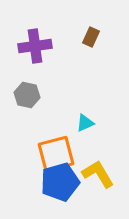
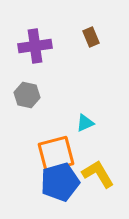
brown rectangle: rotated 48 degrees counterclockwise
